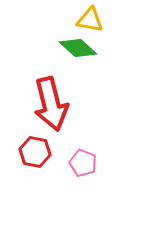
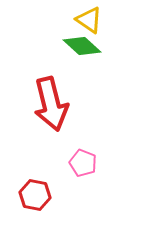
yellow triangle: moved 1 px left; rotated 24 degrees clockwise
green diamond: moved 4 px right, 2 px up
red hexagon: moved 43 px down
